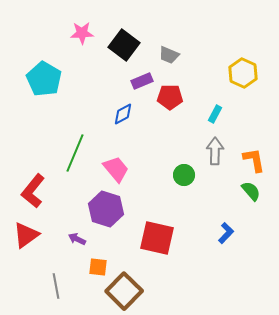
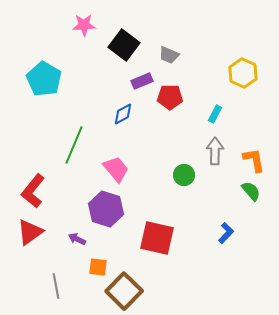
pink star: moved 2 px right, 8 px up
green line: moved 1 px left, 8 px up
red triangle: moved 4 px right, 3 px up
